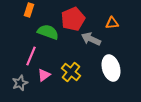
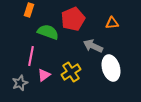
gray arrow: moved 2 px right, 7 px down
pink line: rotated 12 degrees counterclockwise
yellow cross: rotated 18 degrees clockwise
